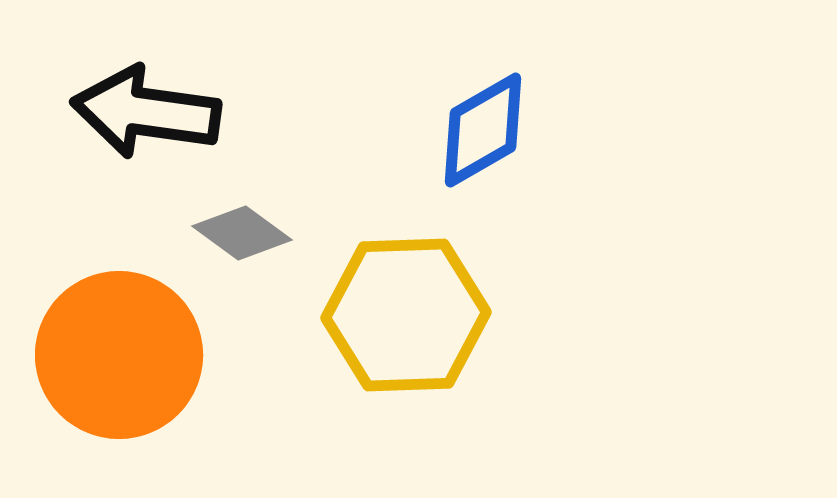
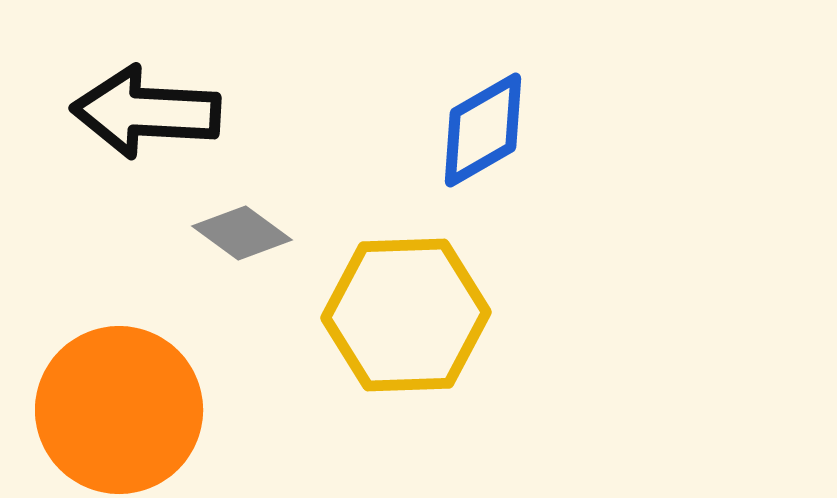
black arrow: rotated 5 degrees counterclockwise
orange circle: moved 55 px down
